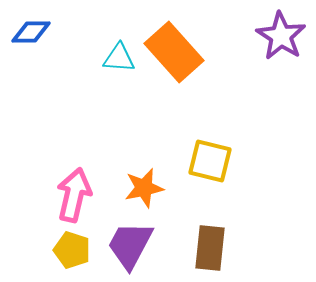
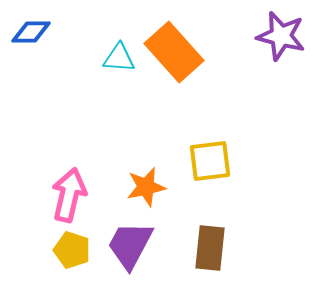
purple star: rotated 18 degrees counterclockwise
yellow square: rotated 21 degrees counterclockwise
orange star: moved 2 px right, 1 px up
pink arrow: moved 5 px left
